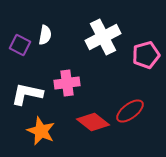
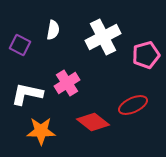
white semicircle: moved 8 px right, 5 px up
pink cross: rotated 25 degrees counterclockwise
red ellipse: moved 3 px right, 6 px up; rotated 12 degrees clockwise
orange star: rotated 24 degrees counterclockwise
